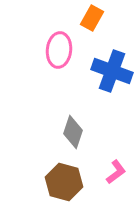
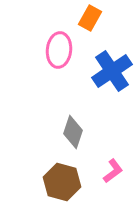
orange rectangle: moved 2 px left
blue cross: rotated 36 degrees clockwise
pink L-shape: moved 3 px left, 1 px up
brown hexagon: moved 2 px left
